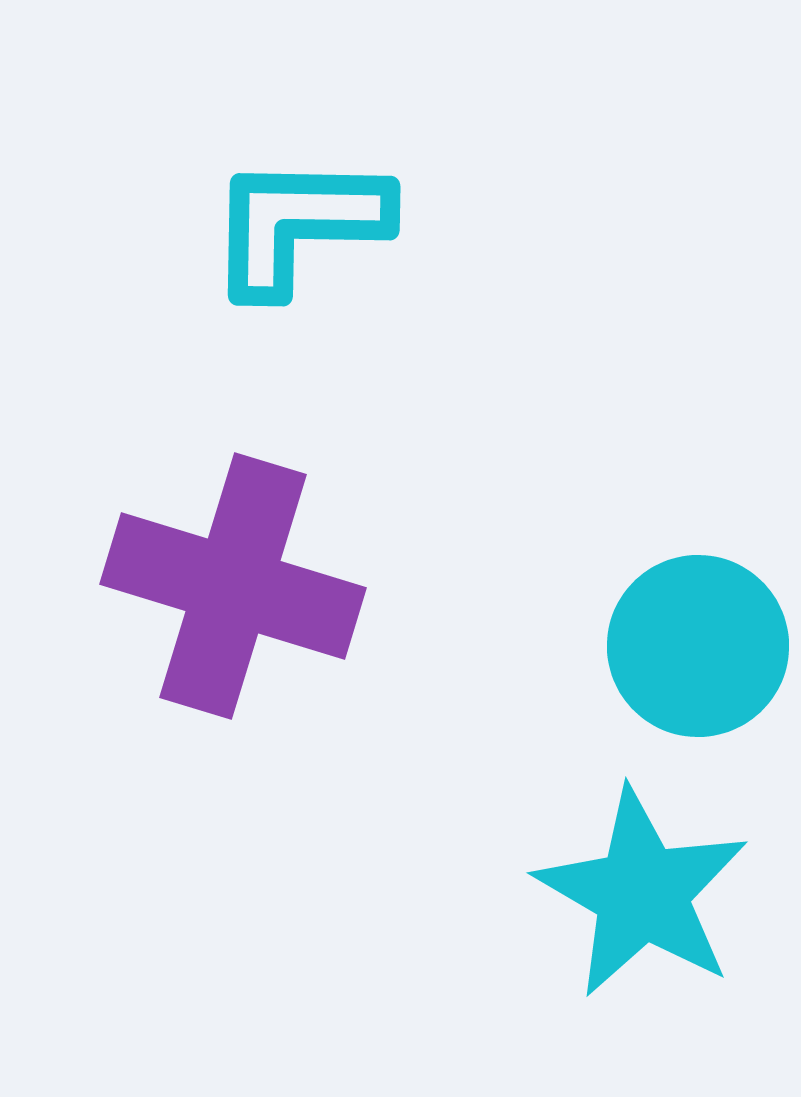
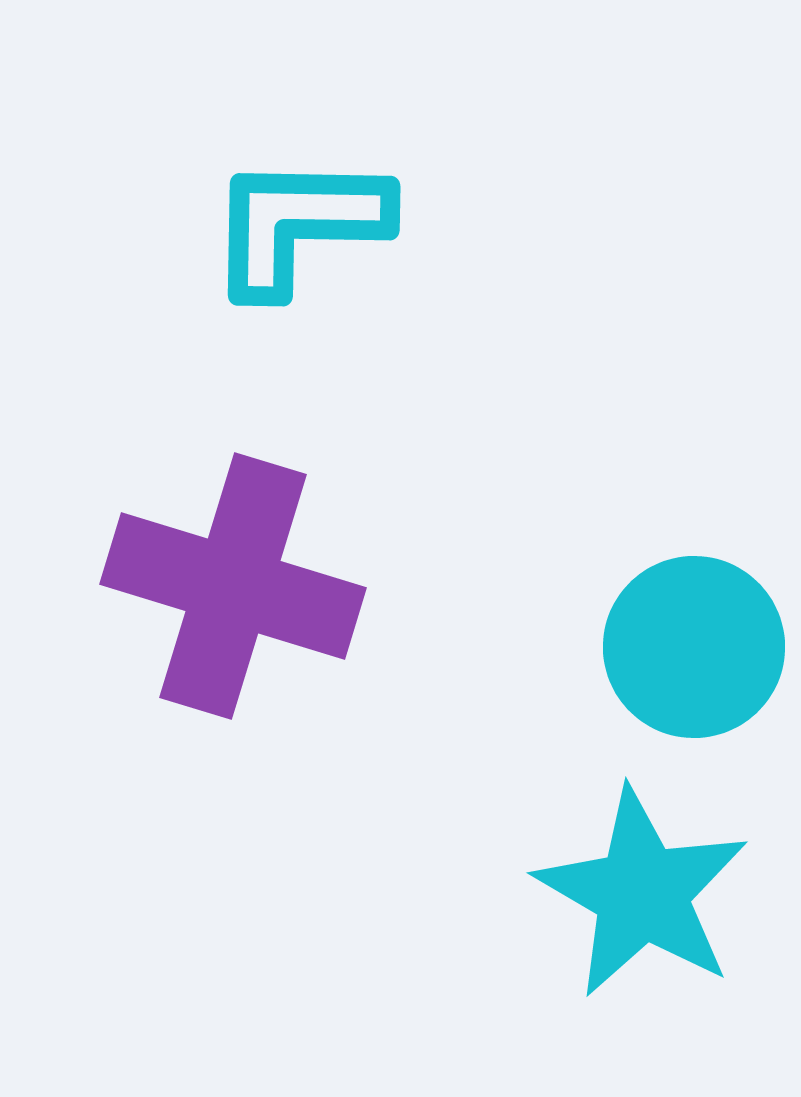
cyan circle: moved 4 px left, 1 px down
